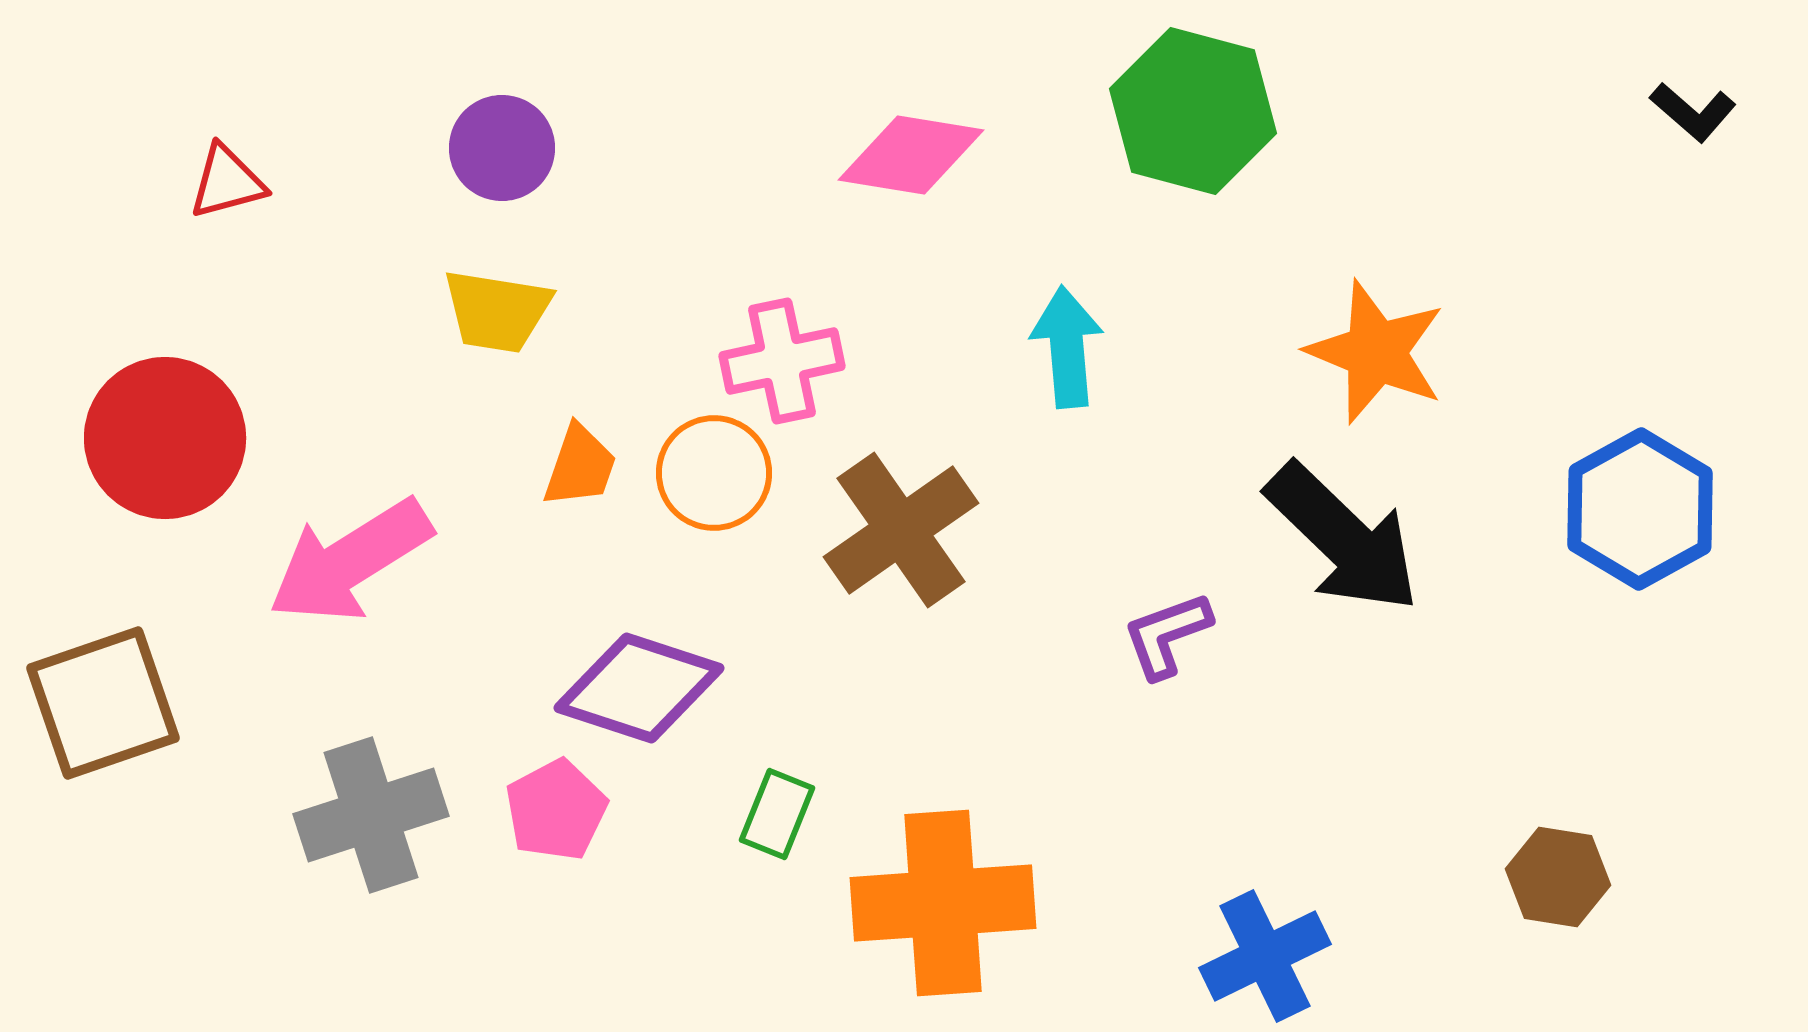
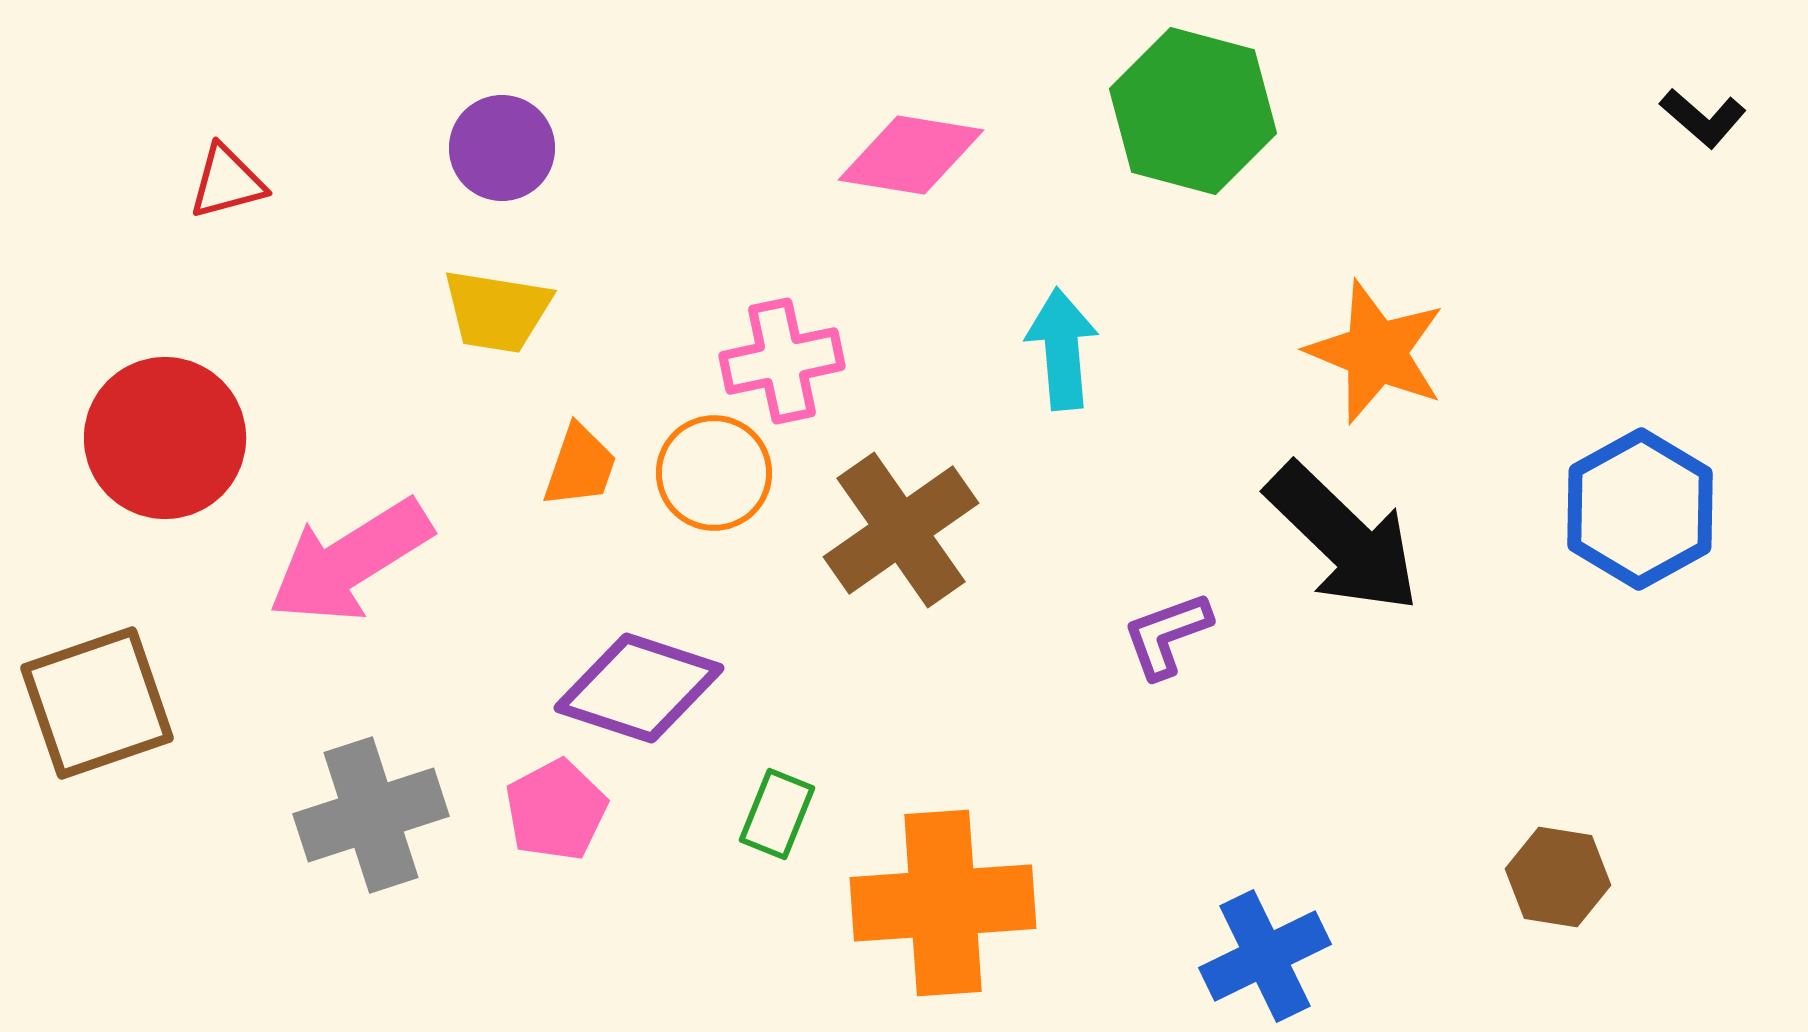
black L-shape: moved 10 px right, 6 px down
cyan arrow: moved 5 px left, 2 px down
brown square: moved 6 px left
